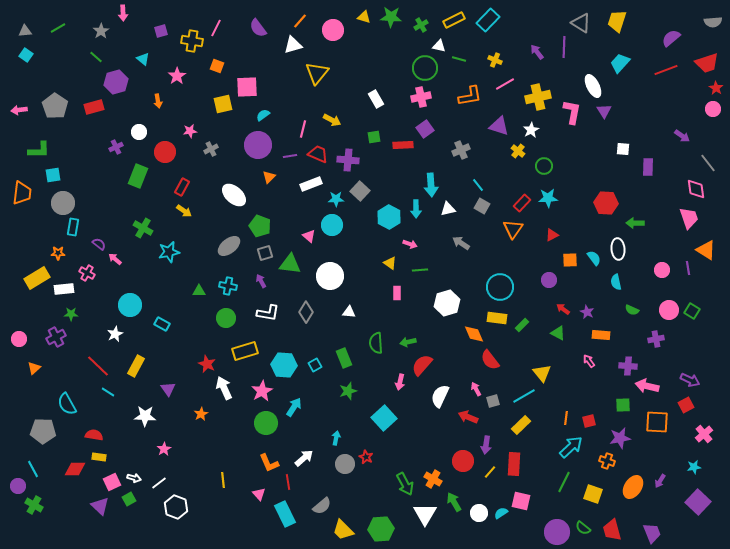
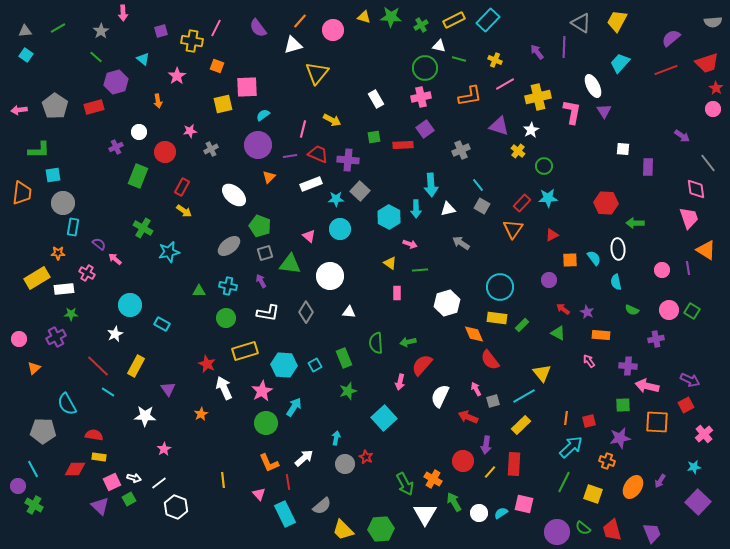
yellow trapezoid at (617, 21): rotated 10 degrees clockwise
cyan circle at (332, 225): moved 8 px right, 4 px down
pink square at (521, 501): moved 3 px right, 3 px down
